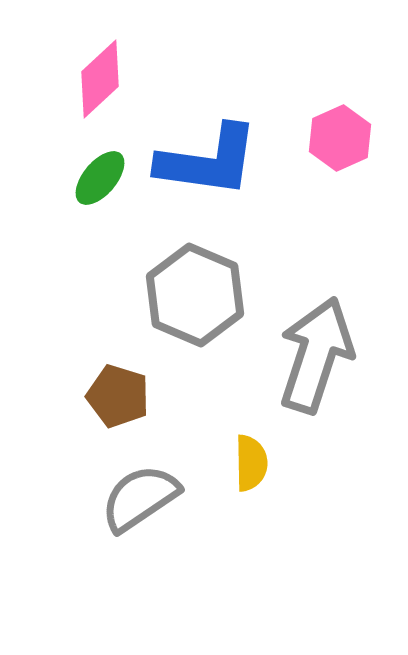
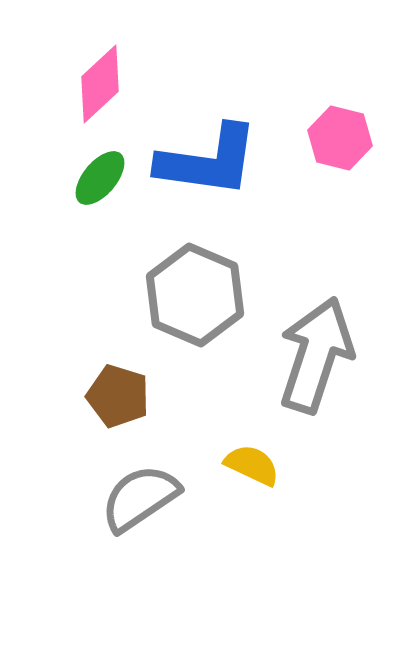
pink diamond: moved 5 px down
pink hexagon: rotated 22 degrees counterclockwise
yellow semicircle: moved 1 px right, 2 px down; rotated 64 degrees counterclockwise
